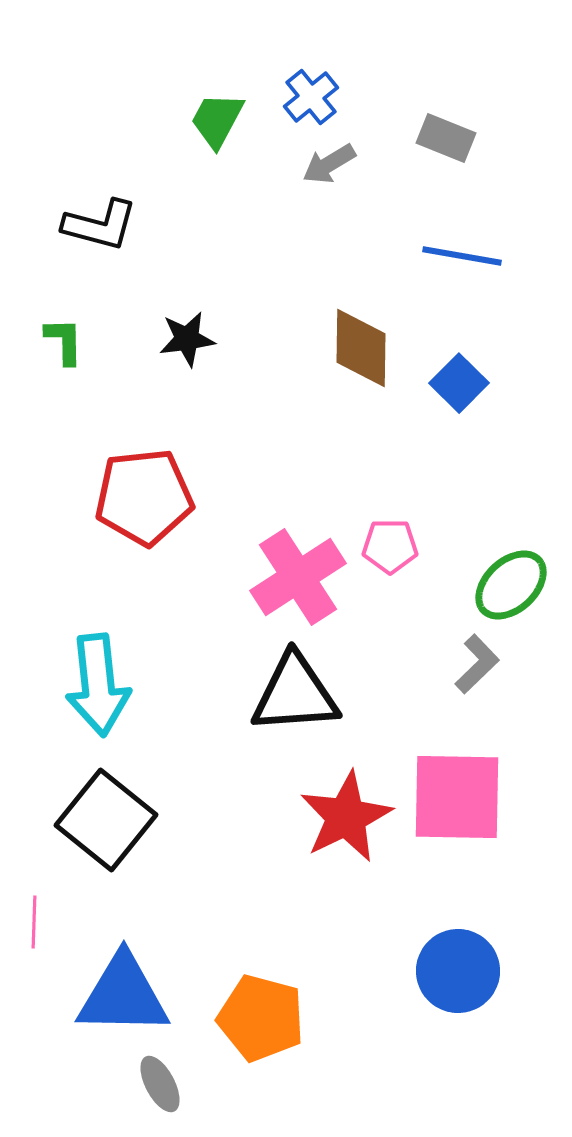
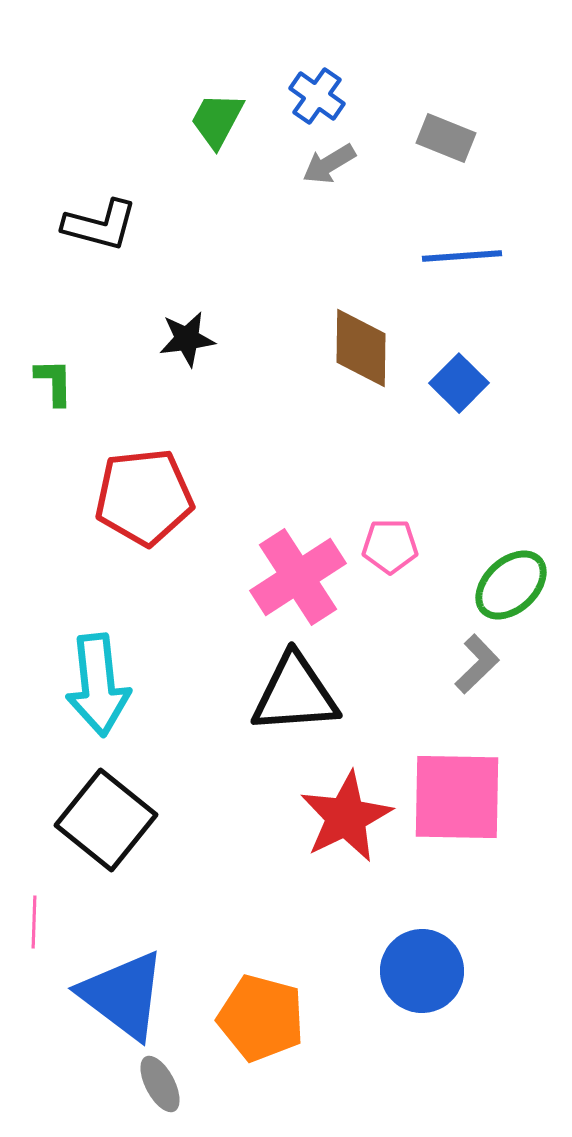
blue cross: moved 6 px right, 1 px up; rotated 16 degrees counterclockwise
blue line: rotated 14 degrees counterclockwise
green L-shape: moved 10 px left, 41 px down
blue circle: moved 36 px left
blue triangle: rotated 36 degrees clockwise
